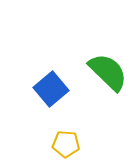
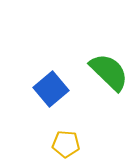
green semicircle: moved 1 px right
